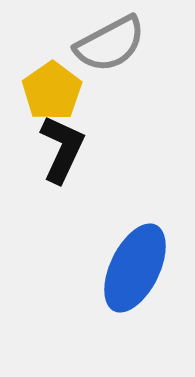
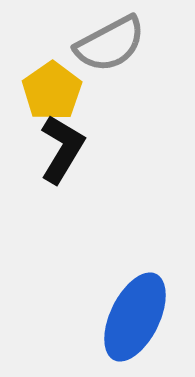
black L-shape: rotated 6 degrees clockwise
blue ellipse: moved 49 px down
